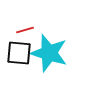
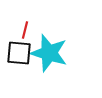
red line: rotated 60 degrees counterclockwise
